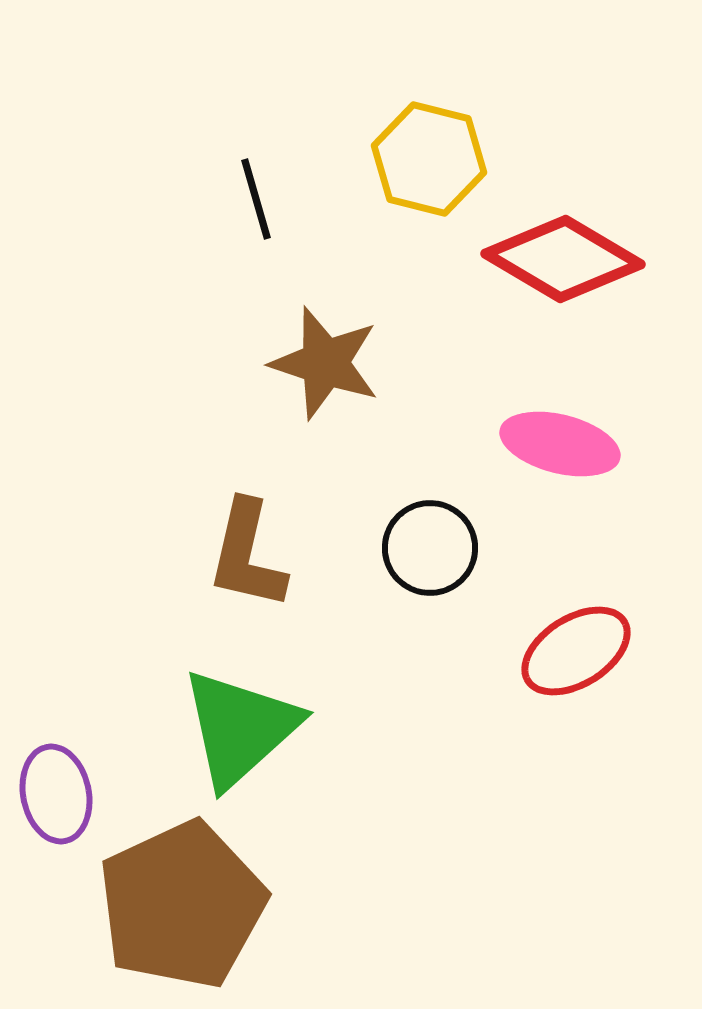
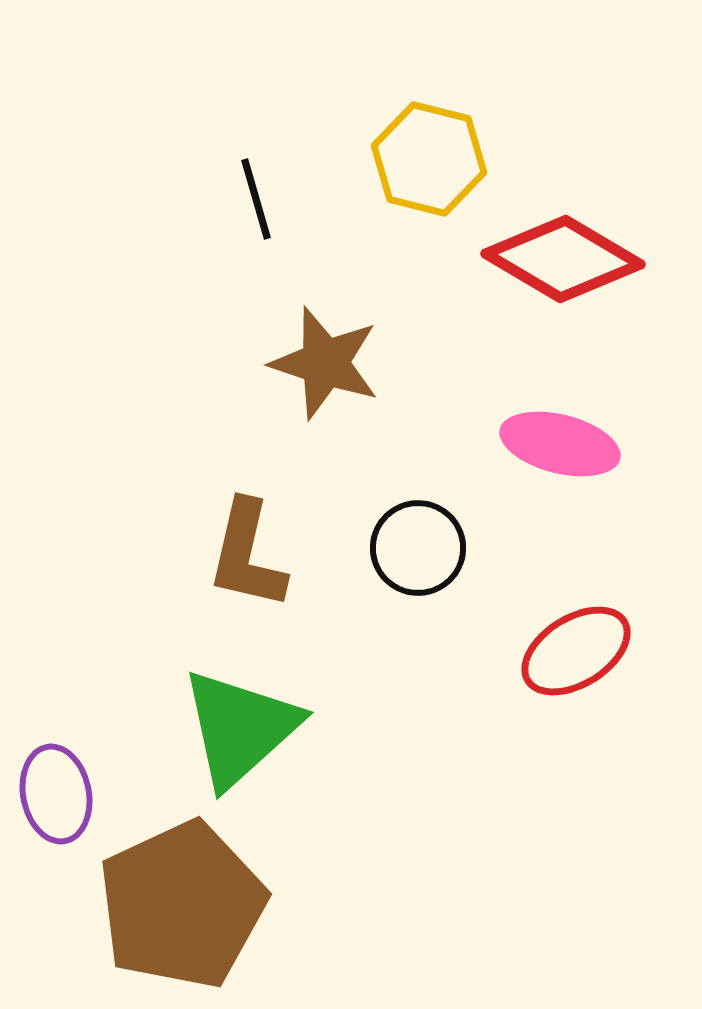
black circle: moved 12 px left
